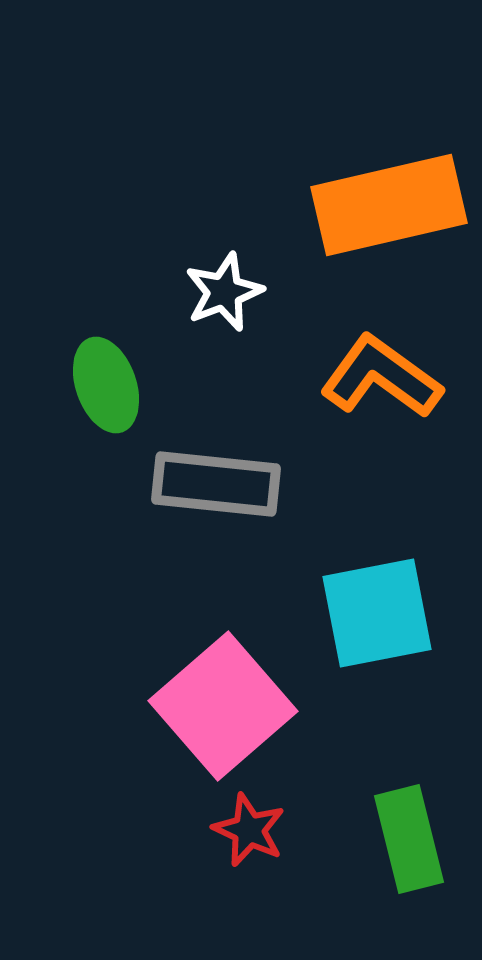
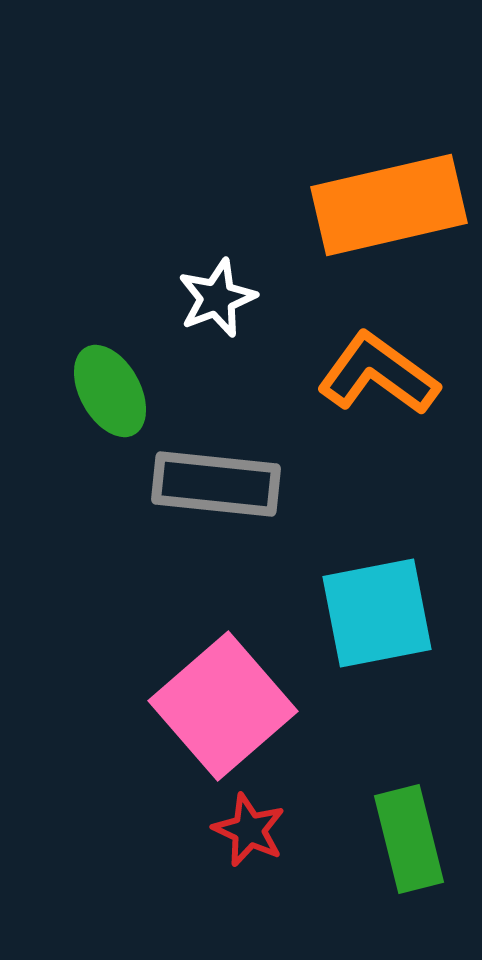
white star: moved 7 px left, 6 px down
orange L-shape: moved 3 px left, 3 px up
green ellipse: moved 4 px right, 6 px down; rotated 10 degrees counterclockwise
